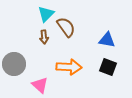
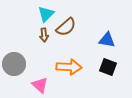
brown semicircle: rotated 85 degrees clockwise
brown arrow: moved 2 px up
